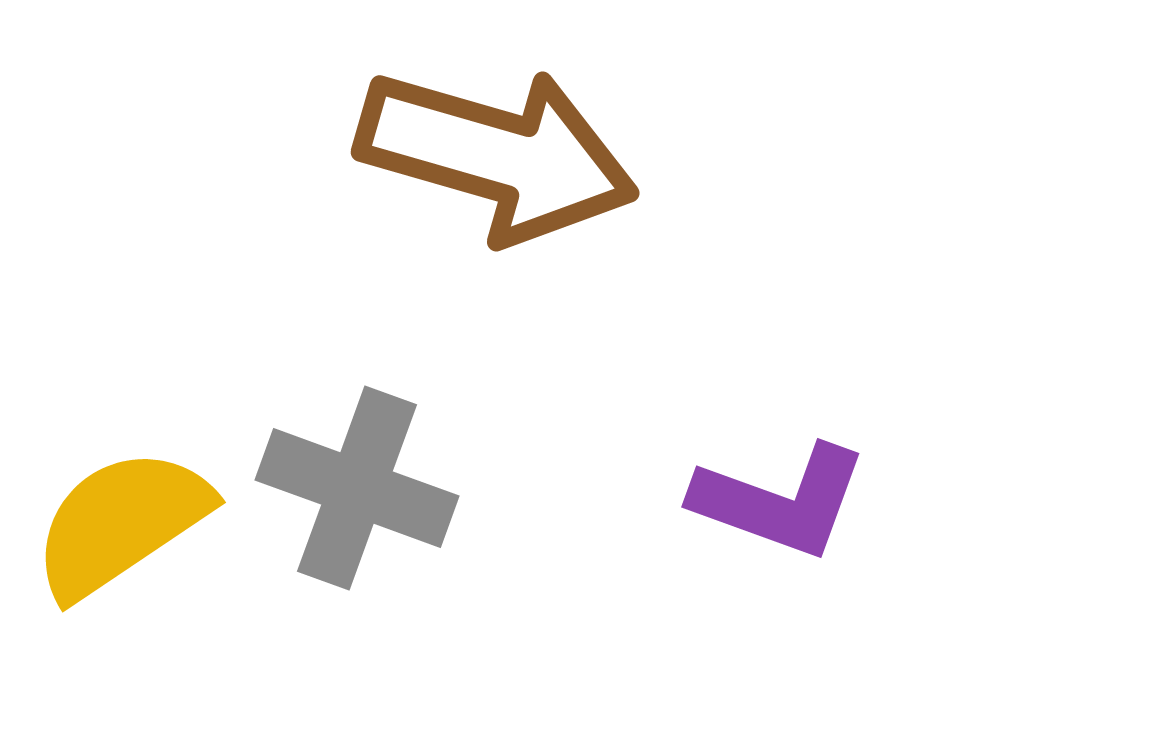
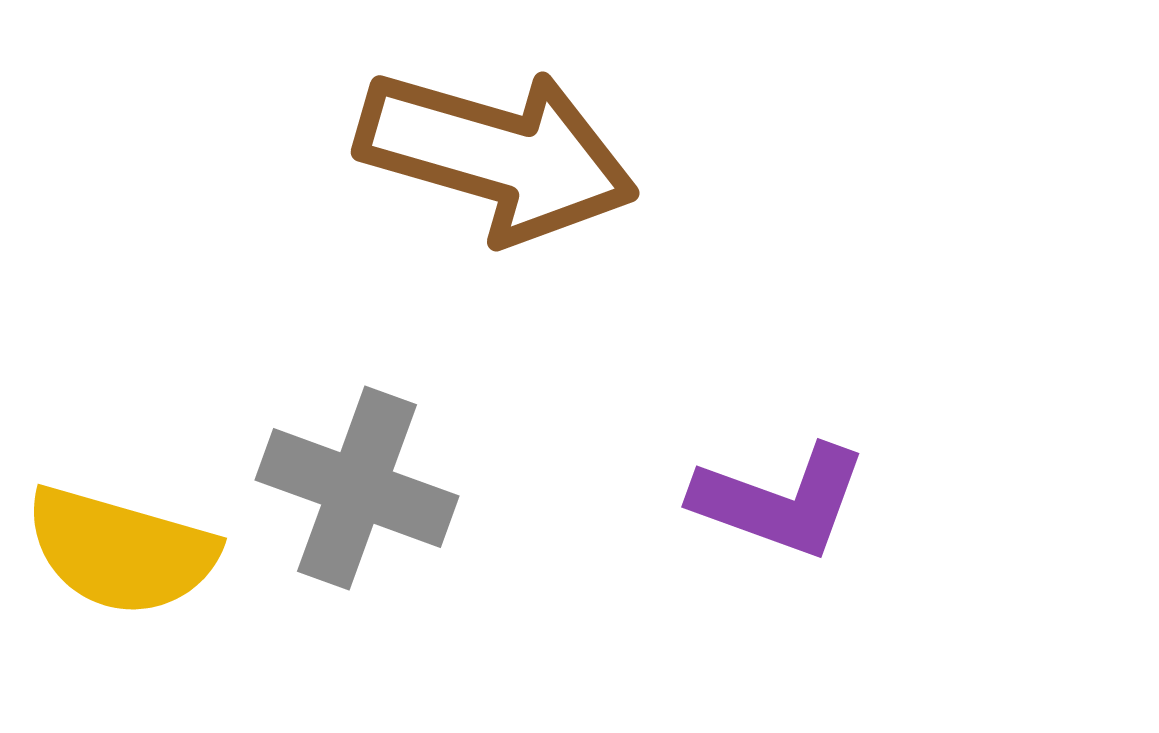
yellow semicircle: moved 28 px down; rotated 130 degrees counterclockwise
